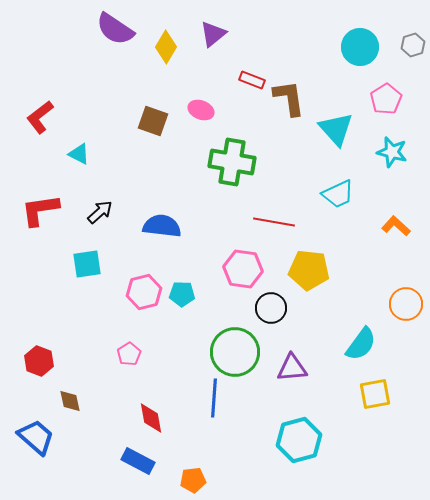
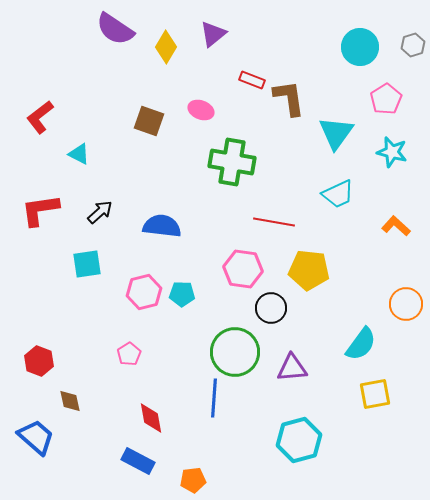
brown square at (153, 121): moved 4 px left
cyan triangle at (336, 129): moved 4 px down; rotated 18 degrees clockwise
